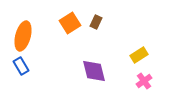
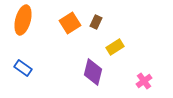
orange ellipse: moved 16 px up
yellow rectangle: moved 24 px left, 8 px up
blue rectangle: moved 2 px right, 2 px down; rotated 24 degrees counterclockwise
purple diamond: moved 1 px left, 1 px down; rotated 28 degrees clockwise
